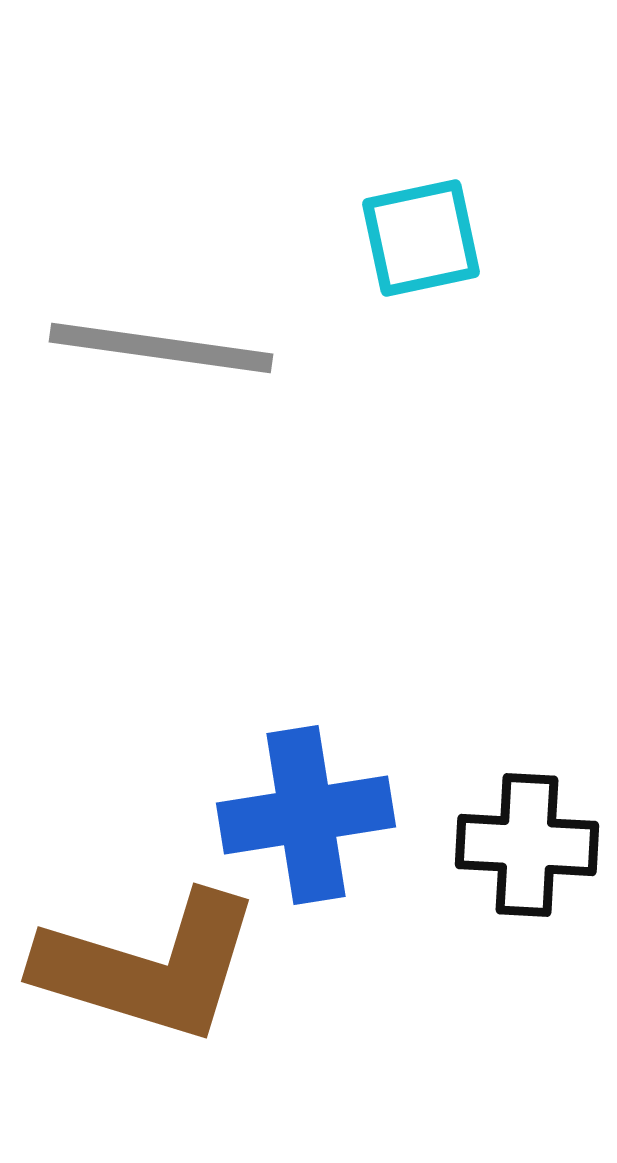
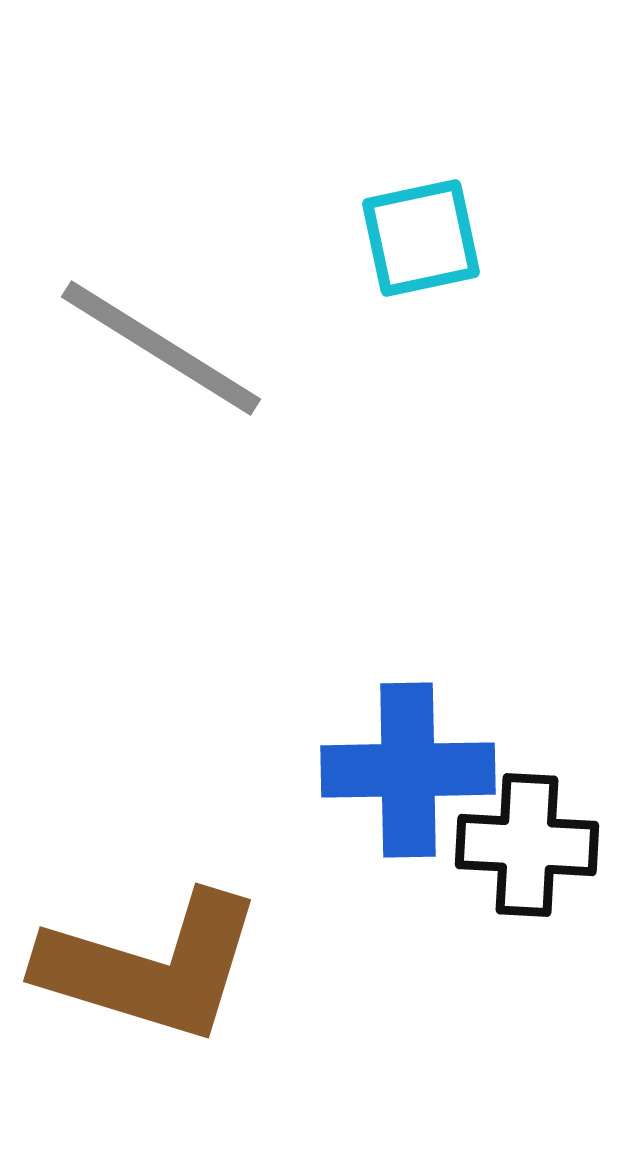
gray line: rotated 24 degrees clockwise
blue cross: moved 102 px right, 45 px up; rotated 8 degrees clockwise
brown L-shape: moved 2 px right
